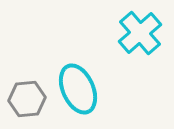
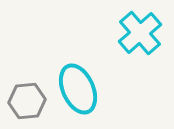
gray hexagon: moved 2 px down
